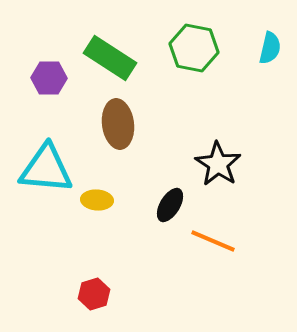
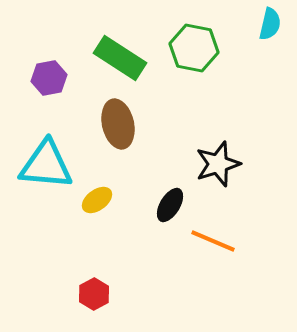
cyan semicircle: moved 24 px up
green rectangle: moved 10 px right
purple hexagon: rotated 12 degrees counterclockwise
brown ellipse: rotated 6 degrees counterclockwise
black star: rotated 21 degrees clockwise
cyan triangle: moved 4 px up
yellow ellipse: rotated 40 degrees counterclockwise
red hexagon: rotated 12 degrees counterclockwise
